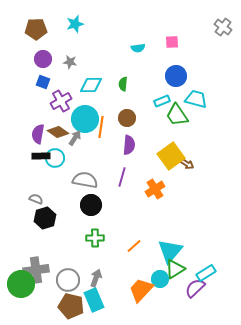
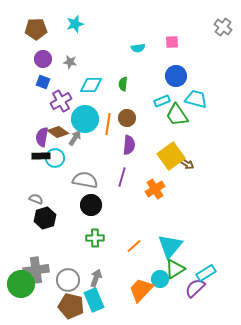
orange line at (101, 127): moved 7 px right, 3 px up
purple semicircle at (38, 134): moved 4 px right, 3 px down
cyan triangle at (170, 251): moved 5 px up
